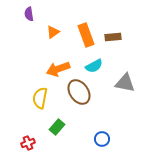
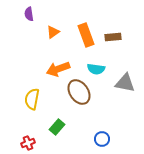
cyan semicircle: moved 2 px right, 3 px down; rotated 36 degrees clockwise
yellow semicircle: moved 8 px left, 1 px down
